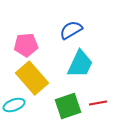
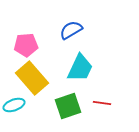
cyan trapezoid: moved 4 px down
red line: moved 4 px right; rotated 18 degrees clockwise
